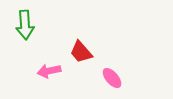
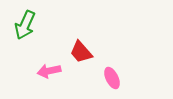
green arrow: rotated 28 degrees clockwise
pink ellipse: rotated 15 degrees clockwise
